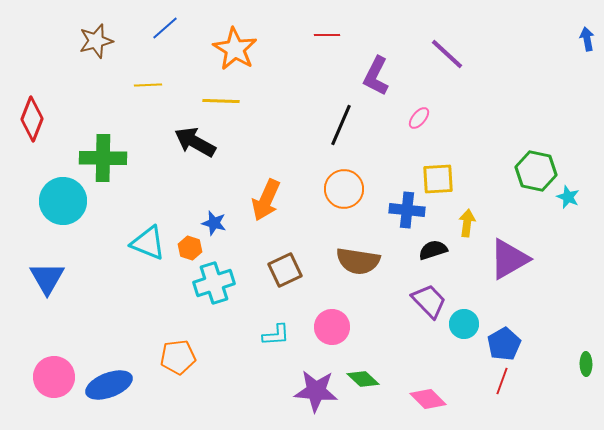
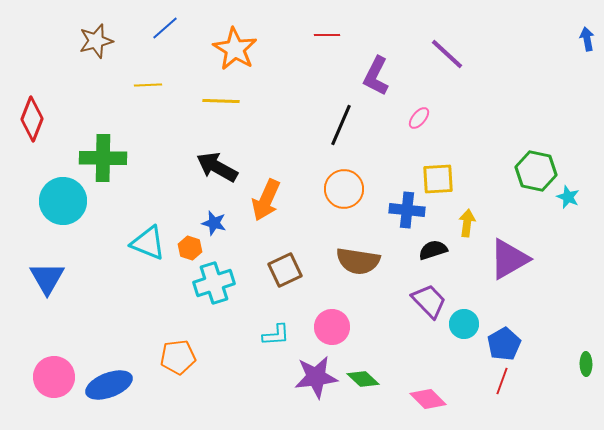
black arrow at (195, 142): moved 22 px right, 25 px down
purple star at (316, 391): moved 14 px up; rotated 12 degrees counterclockwise
